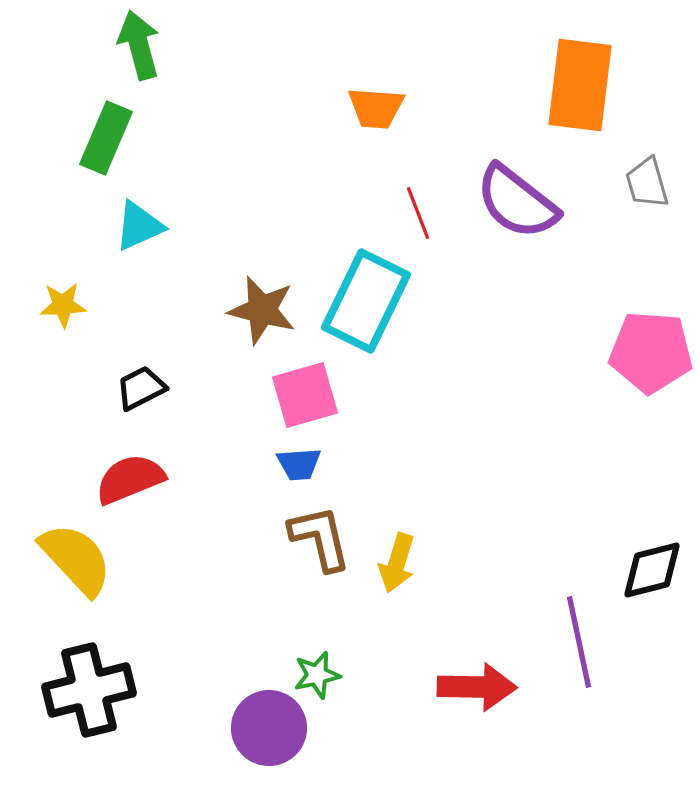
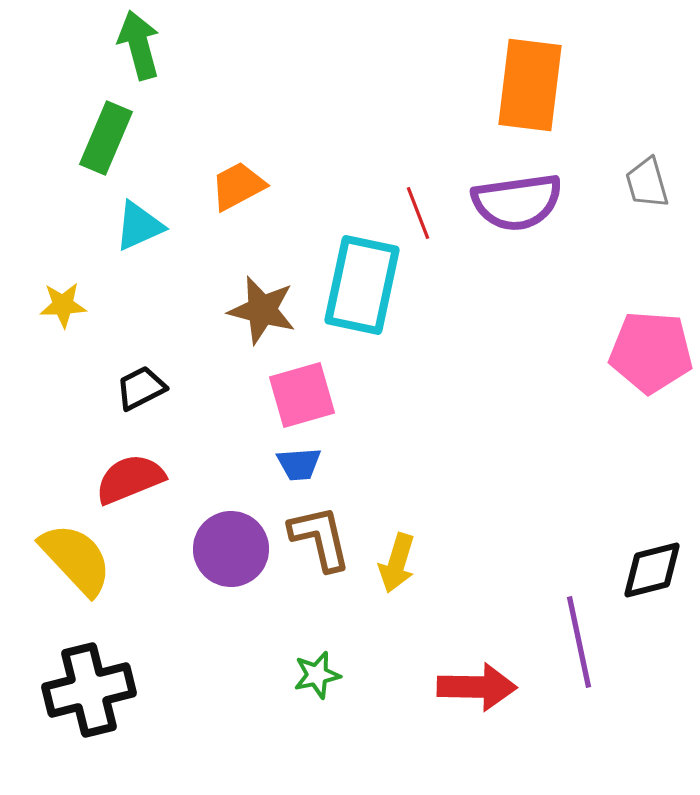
orange rectangle: moved 50 px left
orange trapezoid: moved 138 px left, 78 px down; rotated 148 degrees clockwise
purple semicircle: rotated 46 degrees counterclockwise
cyan rectangle: moved 4 px left, 16 px up; rotated 14 degrees counterclockwise
pink square: moved 3 px left
purple circle: moved 38 px left, 179 px up
